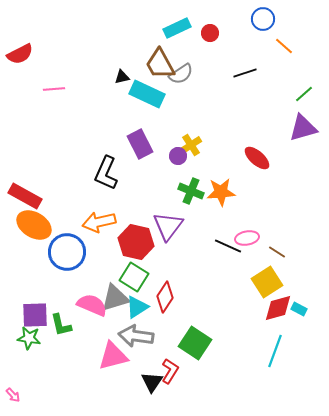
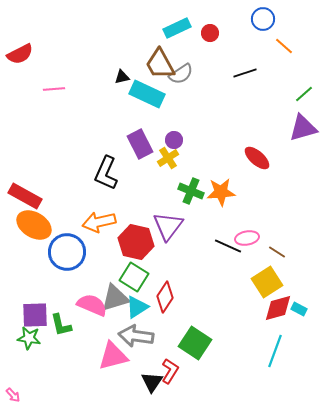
yellow cross at (191, 145): moved 23 px left, 13 px down
purple circle at (178, 156): moved 4 px left, 16 px up
